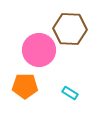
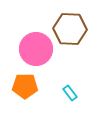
pink circle: moved 3 px left, 1 px up
cyan rectangle: rotated 21 degrees clockwise
